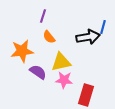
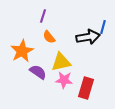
orange star: rotated 20 degrees counterclockwise
red rectangle: moved 7 px up
